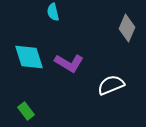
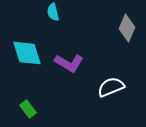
cyan diamond: moved 2 px left, 4 px up
white semicircle: moved 2 px down
green rectangle: moved 2 px right, 2 px up
